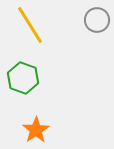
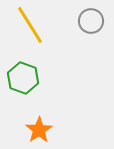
gray circle: moved 6 px left, 1 px down
orange star: moved 3 px right
